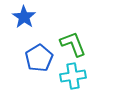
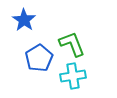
blue star: moved 3 px down
green L-shape: moved 1 px left
